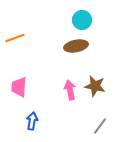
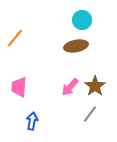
orange line: rotated 30 degrees counterclockwise
brown star: rotated 25 degrees clockwise
pink arrow: moved 3 px up; rotated 126 degrees counterclockwise
gray line: moved 10 px left, 12 px up
